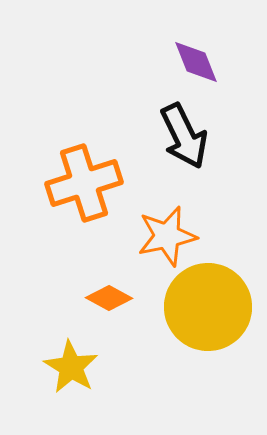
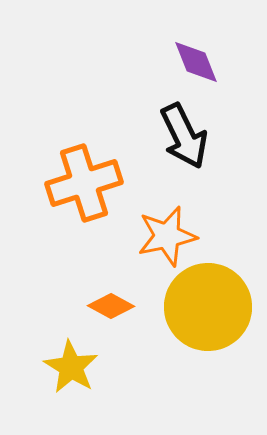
orange diamond: moved 2 px right, 8 px down
